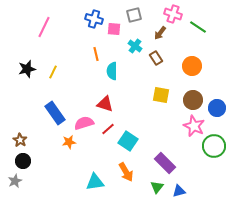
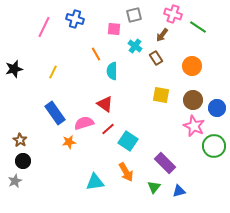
blue cross: moved 19 px left
brown arrow: moved 2 px right, 2 px down
orange line: rotated 16 degrees counterclockwise
black star: moved 13 px left
red triangle: rotated 18 degrees clockwise
green triangle: moved 3 px left
